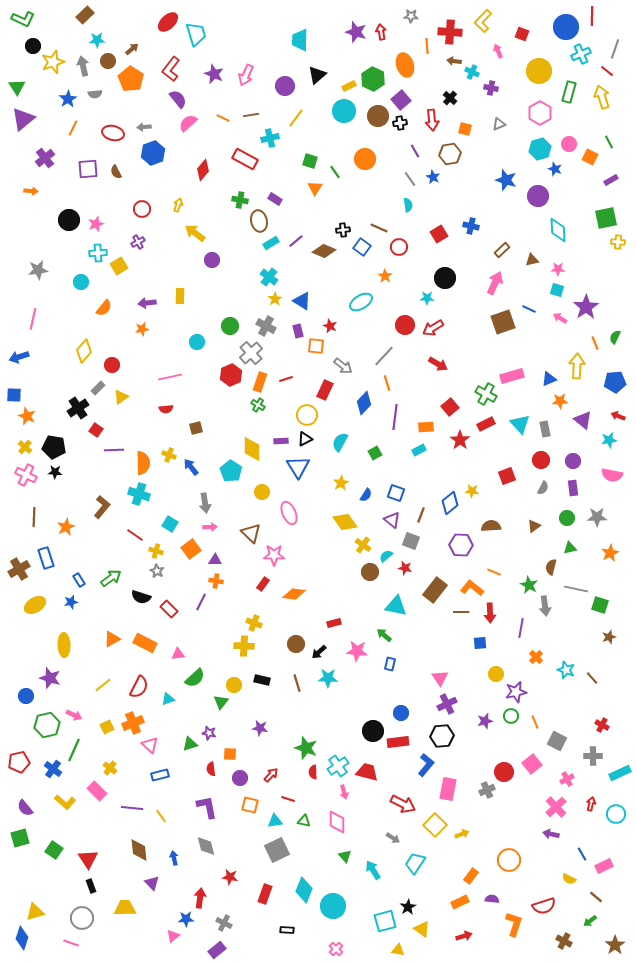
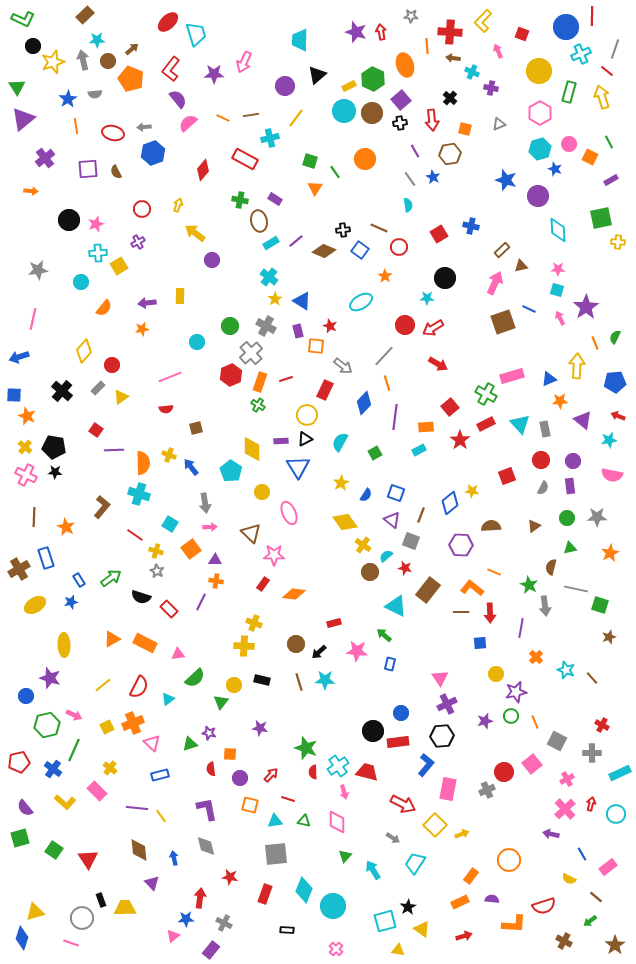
brown arrow at (454, 61): moved 1 px left, 3 px up
gray arrow at (83, 66): moved 6 px up
purple star at (214, 74): rotated 24 degrees counterclockwise
pink arrow at (246, 75): moved 2 px left, 13 px up
orange pentagon at (131, 79): rotated 10 degrees counterclockwise
brown circle at (378, 116): moved 6 px left, 3 px up
orange line at (73, 128): moved 3 px right, 2 px up; rotated 35 degrees counterclockwise
green square at (606, 218): moved 5 px left
blue square at (362, 247): moved 2 px left, 3 px down
brown triangle at (532, 260): moved 11 px left, 6 px down
pink arrow at (560, 318): rotated 32 degrees clockwise
pink line at (170, 377): rotated 10 degrees counterclockwise
black cross at (78, 408): moved 16 px left, 17 px up; rotated 15 degrees counterclockwise
purple rectangle at (573, 488): moved 3 px left, 2 px up
orange star at (66, 527): rotated 18 degrees counterclockwise
brown rectangle at (435, 590): moved 7 px left
cyan triangle at (396, 606): rotated 15 degrees clockwise
cyan star at (328, 678): moved 3 px left, 2 px down
brown line at (297, 683): moved 2 px right, 1 px up
cyan triangle at (168, 699): rotated 16 degrees counterclockwise
pink triangle at (150, 745): moved 2 px right, 2 px up
gray cross at (593, 756): moved 1 px left, 3 px up
purple L-shape at (207, 807): moved 2 px down
pink cross at (556, 807): moved 9 px right, 2 px down
purple line at (132, 808): moved 5 px right
gray square at (277, 850): moved 1 px left, 4 px down; rotated 20 degrees clockwise
green triangle at (345, 856): rotated 24 degrees clockwise
pink rectangle at (604, 866): moved 4 px right, 1 px down; rotated 12 degrees counterclockwise
black rectangle at (91, 886): moved 10 px right, 14 px down
orange L-shape at (514, 924): rotated 75 degrees clockwise
purple rectangle at (217, 950): moved 6 px left; rotated 12 degrees counterclockwise
